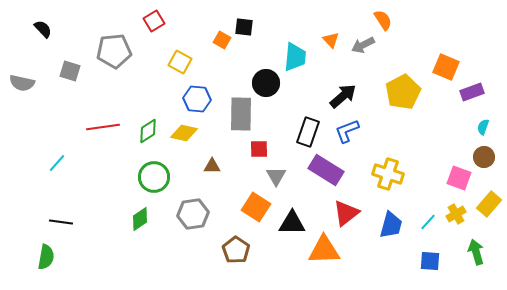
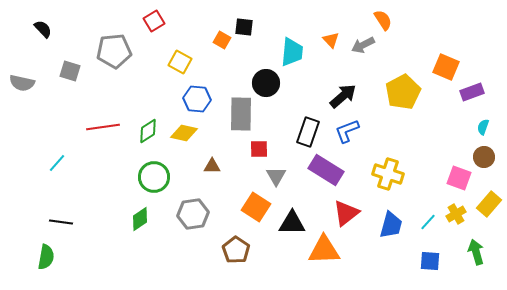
cyan trapezoid at (295, 57): moved 3 px left, 5 px up
